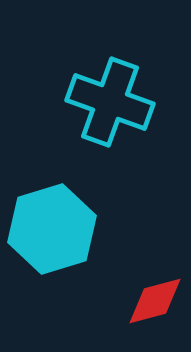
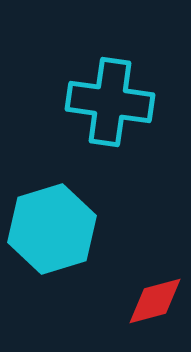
cyan cross: rotated 12 degrees counterclockwise
